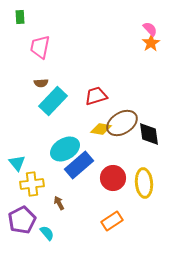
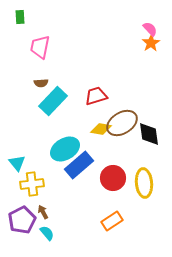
brown arrow: moved 16 px left, 9 px down
